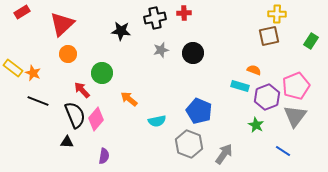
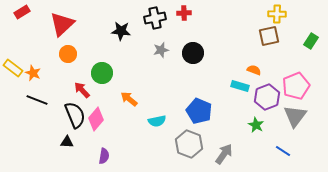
black line: moved 1 px left, 1 px up
